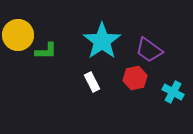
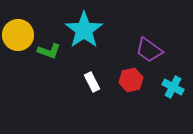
cyan star: moved 18 px left, 11 px up
green L-shape: moved 3 px right; rotated 20 degrees clockwise
red hexagon: moved 4 px left, 2 px down
cyan cross: moved 5 px up
